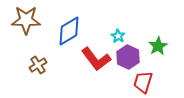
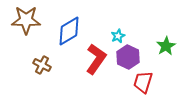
cyan star: rotated 16 degrees clockwise
green star: moved 8 px right
red L-shape: rotated 108 degrees counterclockwise
brown cross: moved 4 px right; rotated 30 degrees counterclockwise
